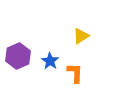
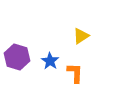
purple hexagon: moved 1 px left, 1 px down; rotated 20 degrees counterclockwise
